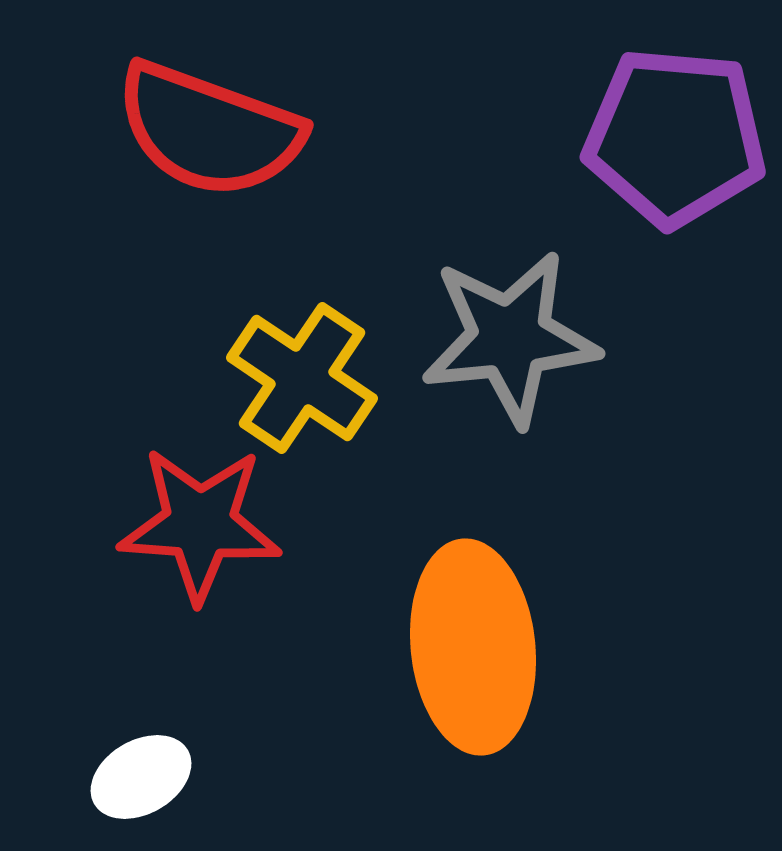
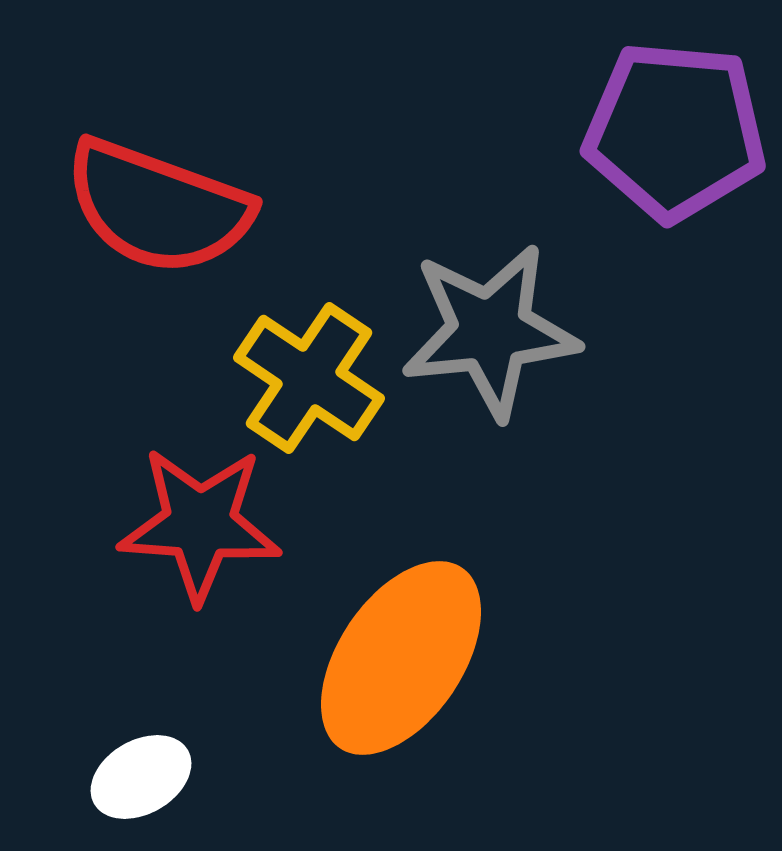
red semicircle: moved 51 px left, 77 px down
purple pentagon: moved 6 px up
gray star: moved 20 px left, 7 px up
yellow cross: moved 7 px right
orange ellipse: moved 72 px left, 11 px down; rotated 40 degrees clockwise
